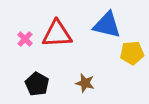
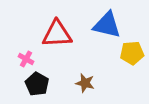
pink cross: moved 1 px right, 20 px down; rotated 14 degrees counterclockwise
